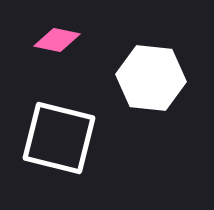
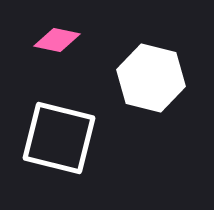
white hexagon: rotated 8 degrees clockwise
